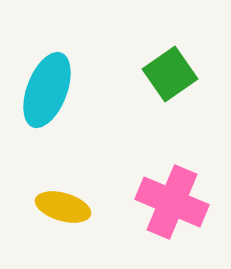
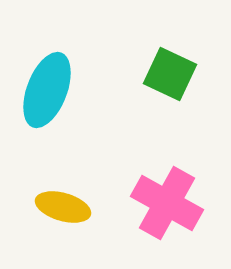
green square: rotated 30 degrees counterclockwise
pink cross: moved 5 px left, 1 px down; rotated 6 degrees clockwise
